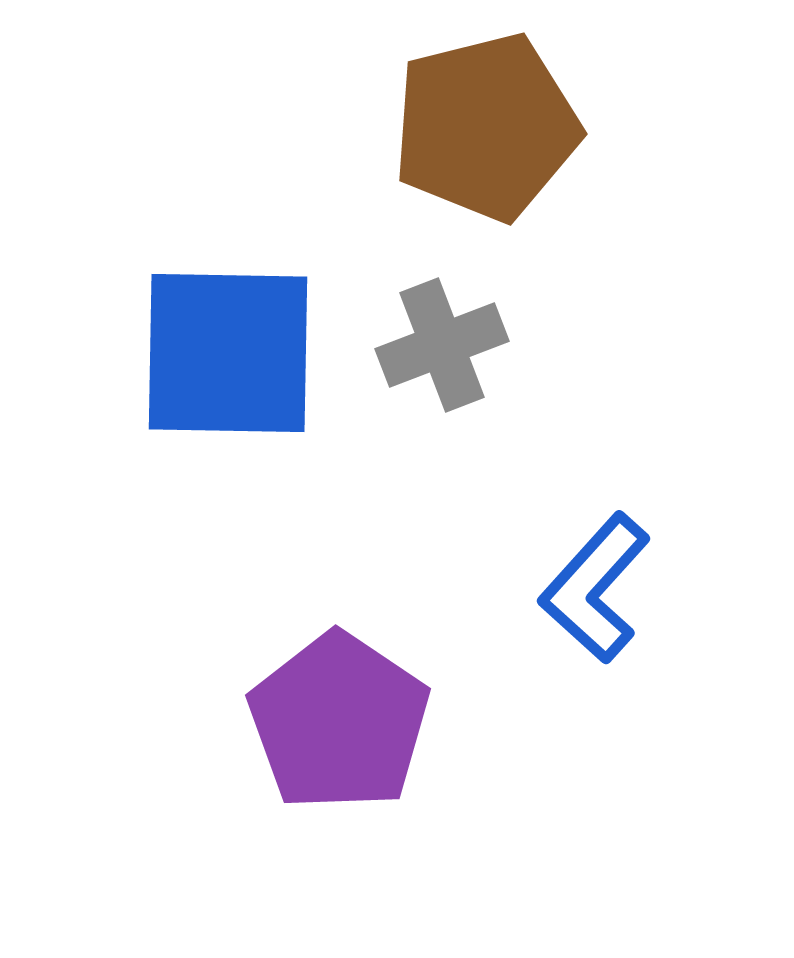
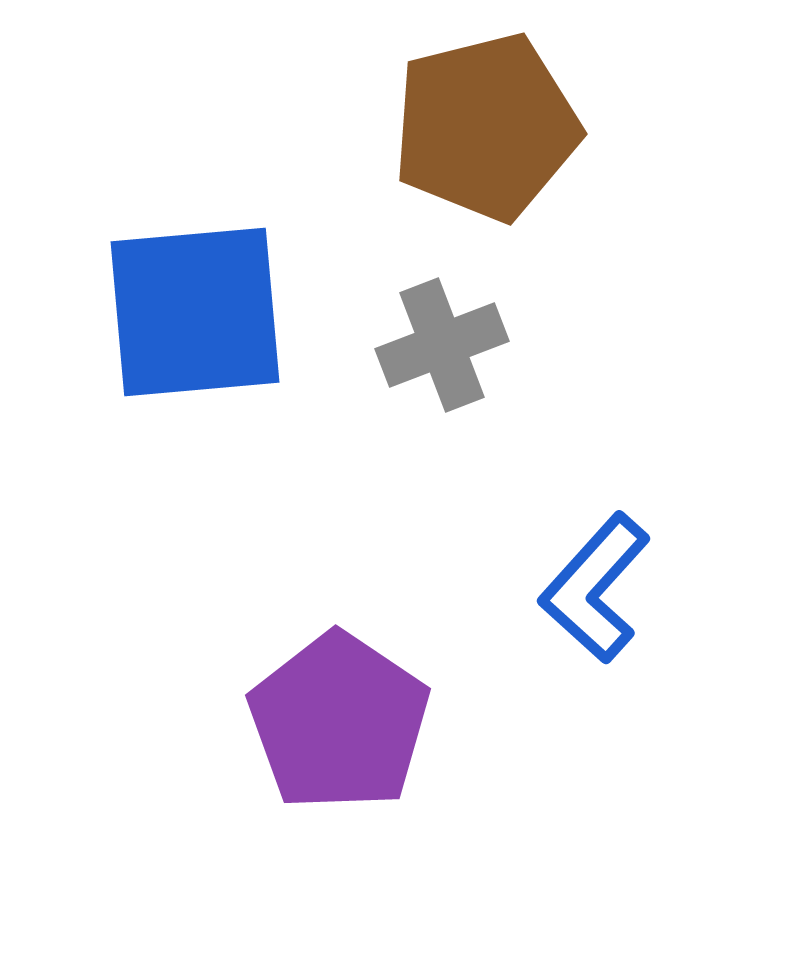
blue square: moved 33 px left, 41 px up; rotated 6 degrees counterclockwise
